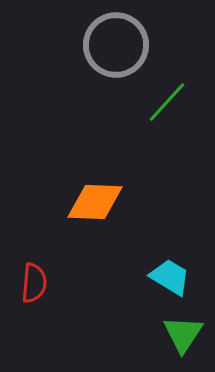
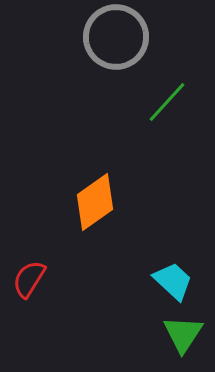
gray circle: moved 8 px up
orange diamond: rotated 38 degrees counterclockwise
cyan trapezoid: moved 3 px right, 4 px down; rotated 12 degrees clockwise
red semicircle: moved 5 px left, 4 px up; rotated 153 degrees counterclockwise
